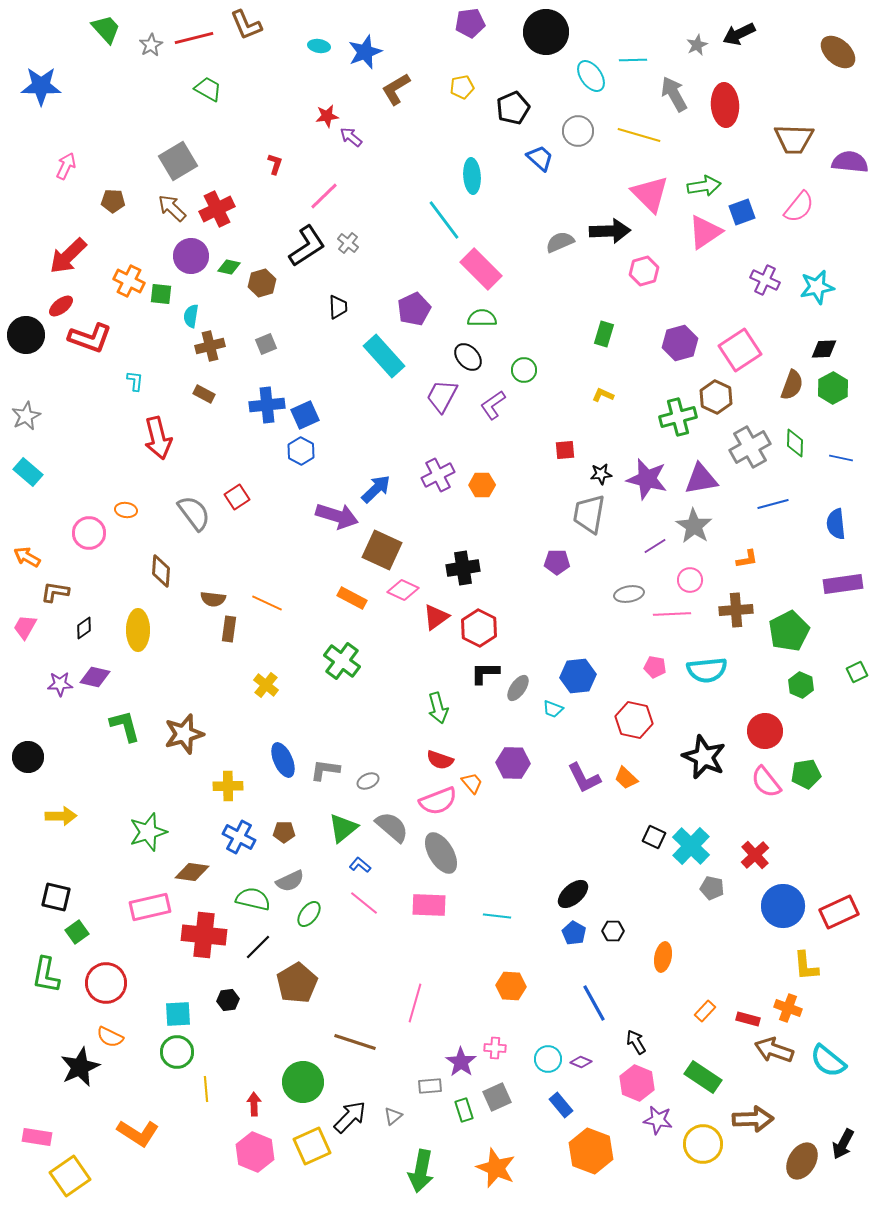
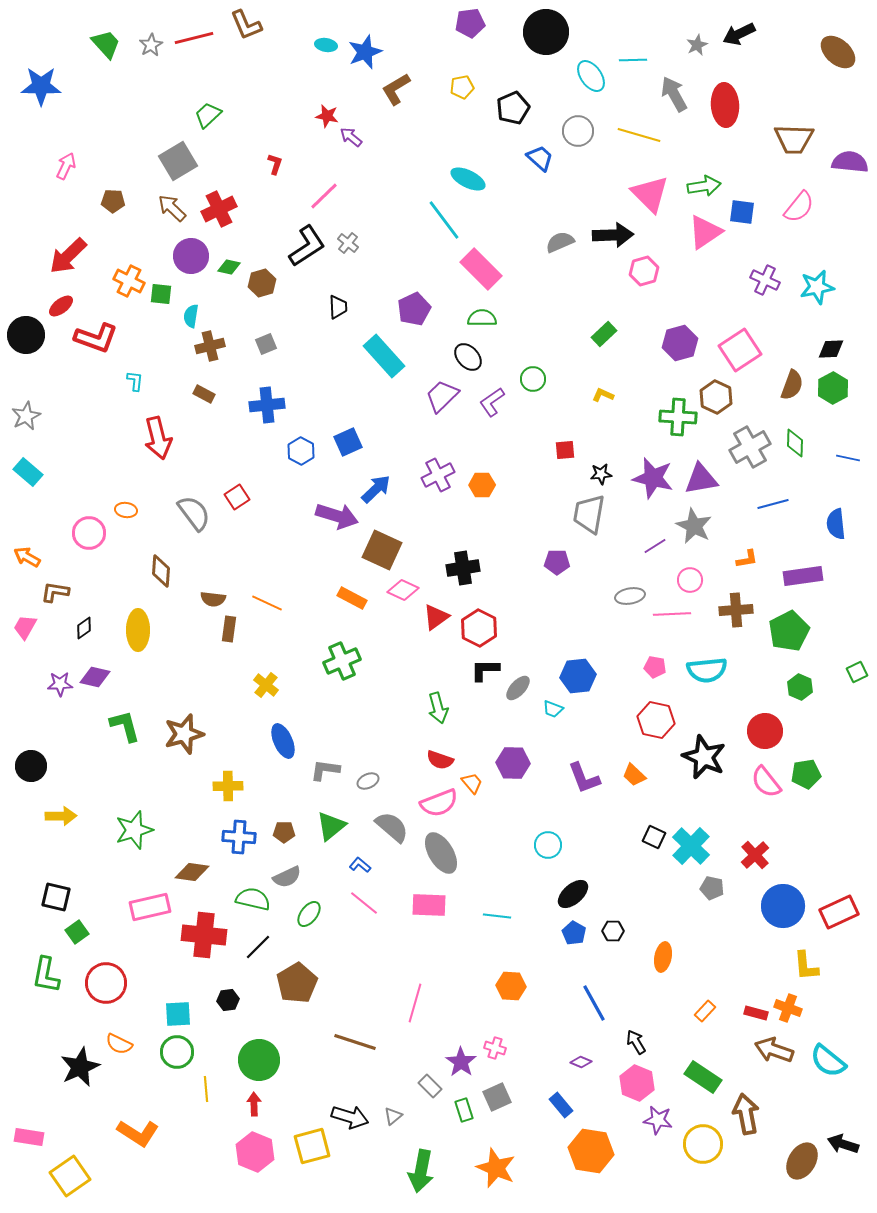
green trapezoid at (106, 29): moved 15 px down
cyan ellipse at (319, 46): moved 7 px right, 1 px up
green trapezoid at (208, 89): moved 26 px down; rotated 72 degrees counterclockwise
red star at (327, 116): rotated 20 degrees clockwise
cyan ellipse at (472, 176): moved 4 px left, 3 px down; rotated 60 degrees counterclockwise
red cross at (217, 209): moved 2 px right
blue square at (742, 212): rotated 28 degrees clockwise
black arrow at (610, 231): moved 3 px right, 4 px down
green rectangle at (604, 334): rotated 30 degrees clockwise
red L-shape at (90, 338): moved 6 px right
black diamond at (824, 349): moved 7 px right
green circle at (524, 370): moved 9 px right, 9 px down
purple trapezoid at (442, 396): rotated 18 degrees clockwise
purple L-shape at (493, 405): moved 1 px left, 3 px up
blue square at (305, 415): moved 43 px right, 27 px down
green cross at (678, 417): rotated 18 degrees clockwise
blue line at (841, 458): moved 7 px right
purple star at (647, 479): moved 6 px right, 1 px up
gray star at (694, 526): rotated 6 degrees counterclockwise
purple rectangle at (843, 584): moved 40 px left, 8 px up
gray ellipse at (629, 594): moved 1 px right, 2 px down
green cross at (342, 661): rotated 30 degrees clockwise
black L-shape at (485, 673): moved 3 px up
green hexagon at (801, 685): moved 1 px left, 2 px down
gray ellipse at (518, 688): rotated 8 degrees clockwise
red hexagon at (634, 720): moved 22 px right
black circle at (28, 757): moved 3 px right, 9 px down
blue ellipse at (283, 760): moved 19 px up
purple L-shape at (584, 778): rotated 6 degrees clockwise
orange trapezoid at (626, 778): moved 8 px right, 3 px up
pink semicircle at (438, 801): moved 1 px right, 2 px down
green triangle at (343, 828): moved 12 px left, 2 px up
green star at (148, 832): moved 14 px left, 2 px up
blue cross at (239, 837): rotated 24 degrees counterclockwise
gray semicircle at (290, 881): moved 3 px left, 4 px up
red rectangle at (748, 1019): moved 8 px right, 6 px up
orange semicircle at (110, 1037): moved 9 px right, 7 px down
pink cross at (495, 1048): rotated 15 degrees clockwise
cyan circle at (548, 1059): moved 214 px up
green circle at (303, 1082): moved 44 px left, 22 px up
gray rectangle at (430, 1086): rotated 50 degrees clockwise
black arrow at (350, 1117): rotated 63 degrees clockwise
brown arrow at (753, 1119): moved 7 px left, 5 px up; rotated 99 degrees counterclockwise
pink rectangle at (37, 1137): moved 8 px left
black arrow at (843, 1144): rotated 80 degrees clockwise
yellow square at (312, 1146): rotated 9 degrees clockwise
orange hexagon at (591, 1151): rotated 12 degrees counterclockwise
